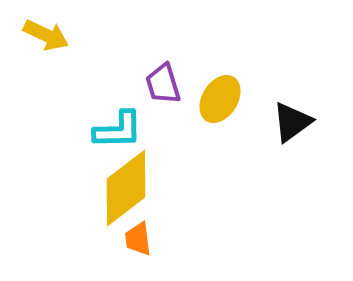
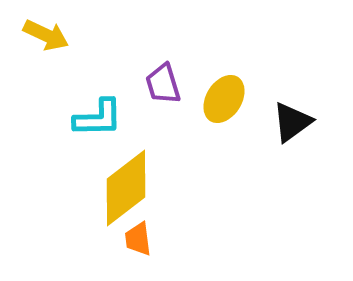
yellow ellipse: moved 4 px right
cyan L-shape: moved 20 px left, 12 px up
